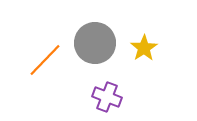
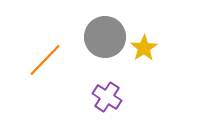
gray circle: moved 10 px right, 6 px up
purple cross: rotated 12 degrees clockwise
